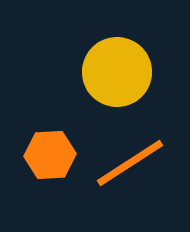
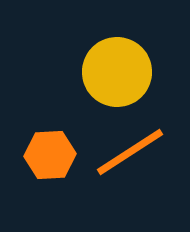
orange line: moved 11 px up
